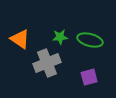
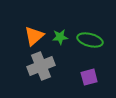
orange triangle: moved 14 px right, 3 px up; rotated 45 degrees clockwise
gray cross: moved 6 px left, 3 px down
